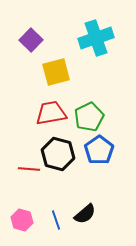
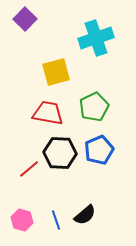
purple square: moved 6 px left, 21 px up
red trapezoid: moved 3 px left; rotated 20 degrees clockwise
green pentagon: moved 5 px right, 10 px up
blue pentagon: rotated 12 degrees clockwise
black hexagon: moved 2 px right, 1 px up; rotated 12 degrees counterclockwise
red line: rotated 45 degrees counterclockwise
black semicircle: moved 1 px down
